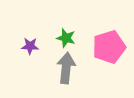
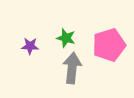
pink pentagon: moved 2 px up
gray arrow: moved 6 px right
